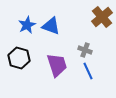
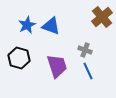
purple trapezoid: moved 1 px down
